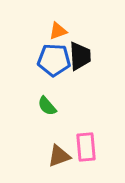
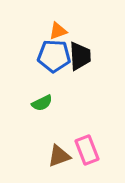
blue pentagon: moved 4 px up
green semicircle: moved 5 px left, 3 px up; rotated 75 degrees counterclockwise
pink rectangle: moved 1 px right, 3 px down; rotated 16 degrees counterclockwise
